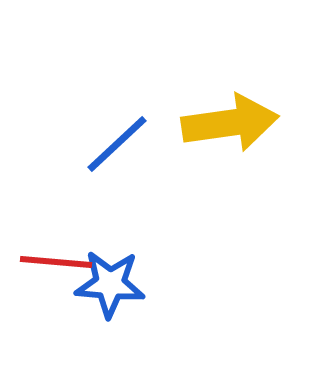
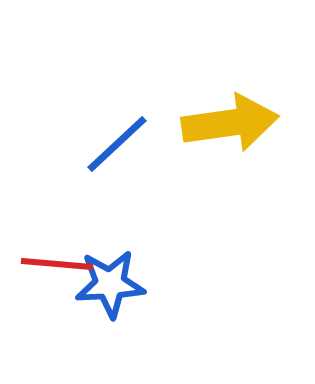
red line: moved 1 px right, 2 px down
blue star: rotated 8 degrees counterclockwise
